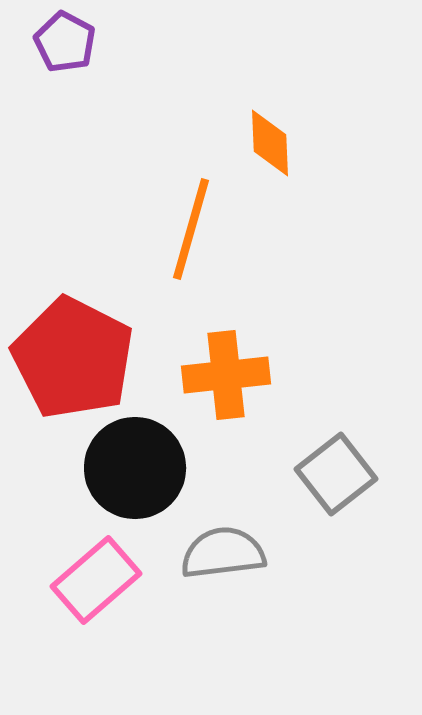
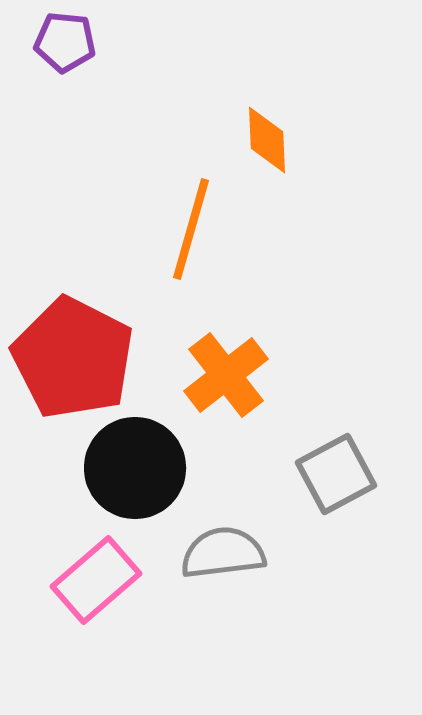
purple pentagon: rotated 22 degrees counterclockwise
orange diamond: moved 3 px left, 3 px up
orange cross: rotated 32 degrees counterclockwise
gray square: rotated 10 degrees clockwise
